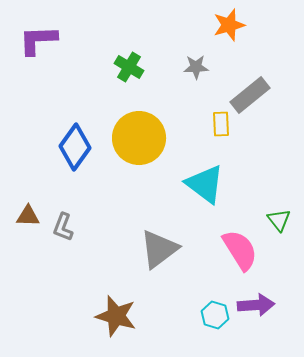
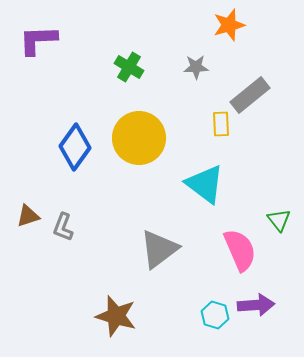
brown triangle: rotated 20 degrees counterclockwise
pink semicircle: rotated 9 degrees clockwise
